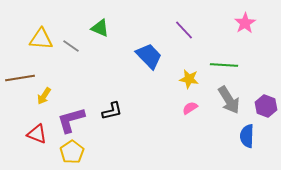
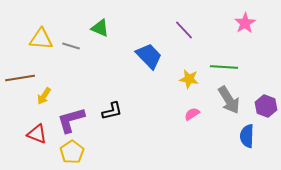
gray line: rotated 18 degrees counterclockwise
green line: moved 2 px down
pink semicircle: moved 2 px right, 6 px down
